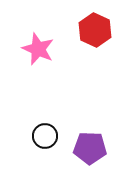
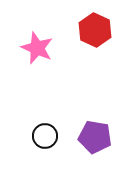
pink star: moved 1 px left, 1 px up
purple pentagon: moved 5 px right, 11 px up; rotated 8 degrees clockwise
